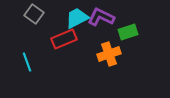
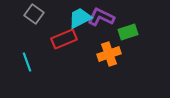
cyan trapezoid: moved 3 px right
